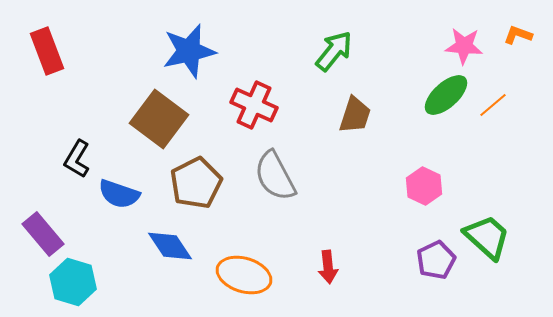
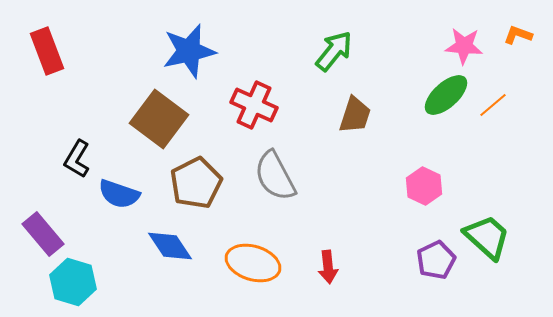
orange ellipse: moved 9 px right, 12 px up
